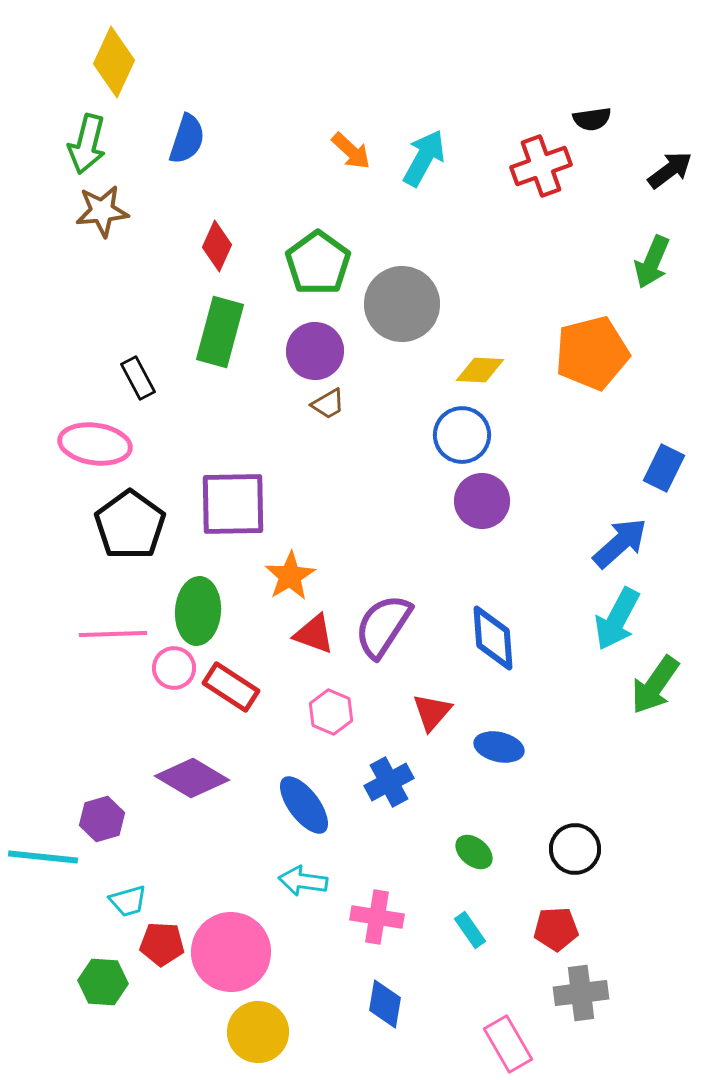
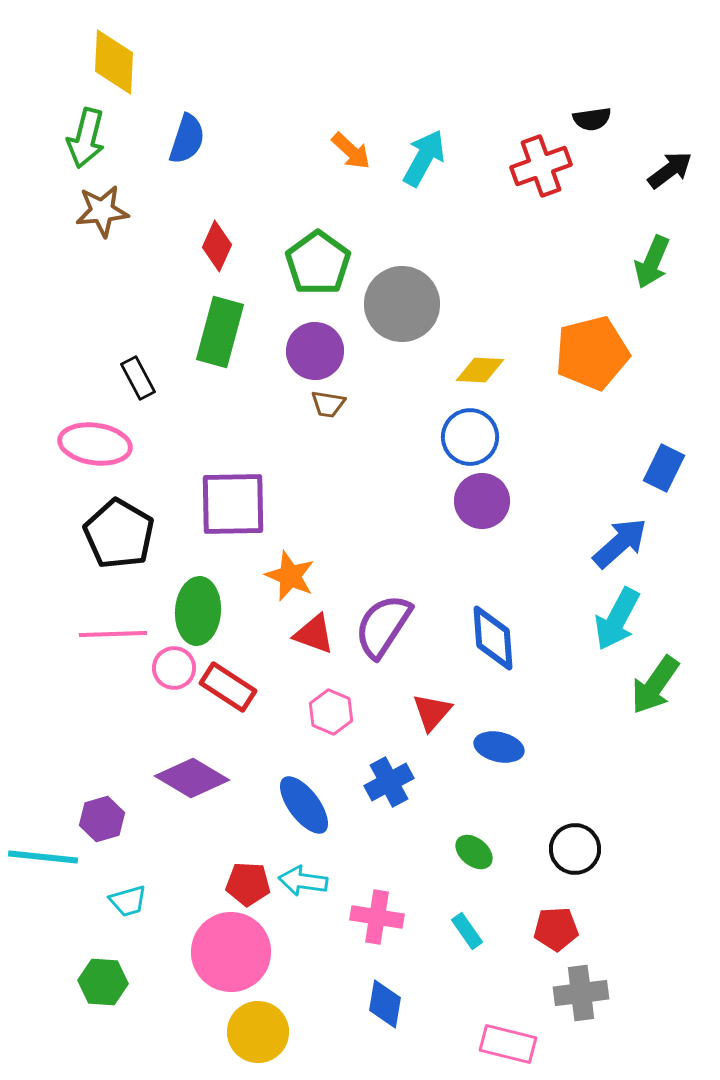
yellow diamond at (114, 62): rotated 22 degrees counterclockwise
green arrow at (87, 144): moved 1 px left, 6 px up
brown trapezoid at (328, 404): rotated 39 degrees clockwise
blue circle at (462, 435): moved 8 px right, 2 px down
black pentagon at (130, 525): moved 11 px left, 9 px down; rotated 6 degrees counterclockwise
orange star at (290, 576): rotated 18 degrees counterclockwise
red rectangle at (231, 687): moved 3 px left
cyan rectangle at (470, 930): moved 3 px left, 1 px down
red pentagon at (162, 944): moved 86 px right, 60 px up
pink rectangle at (508, 1044): rotated 46 degrees counterclockwise
